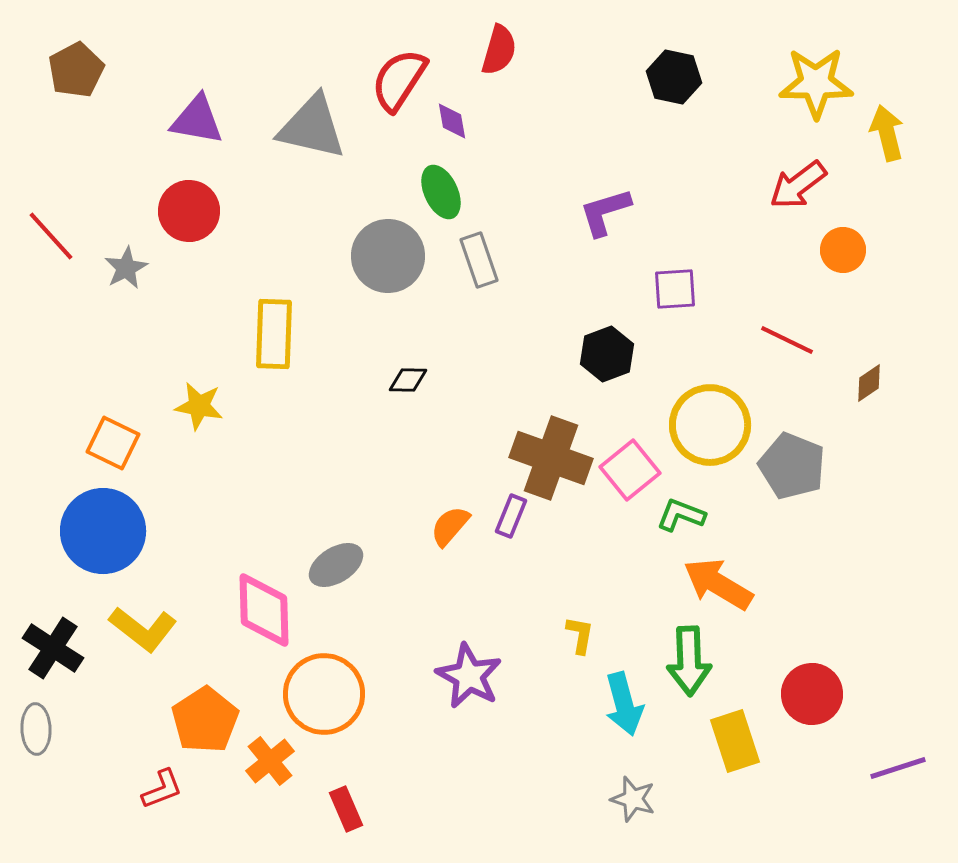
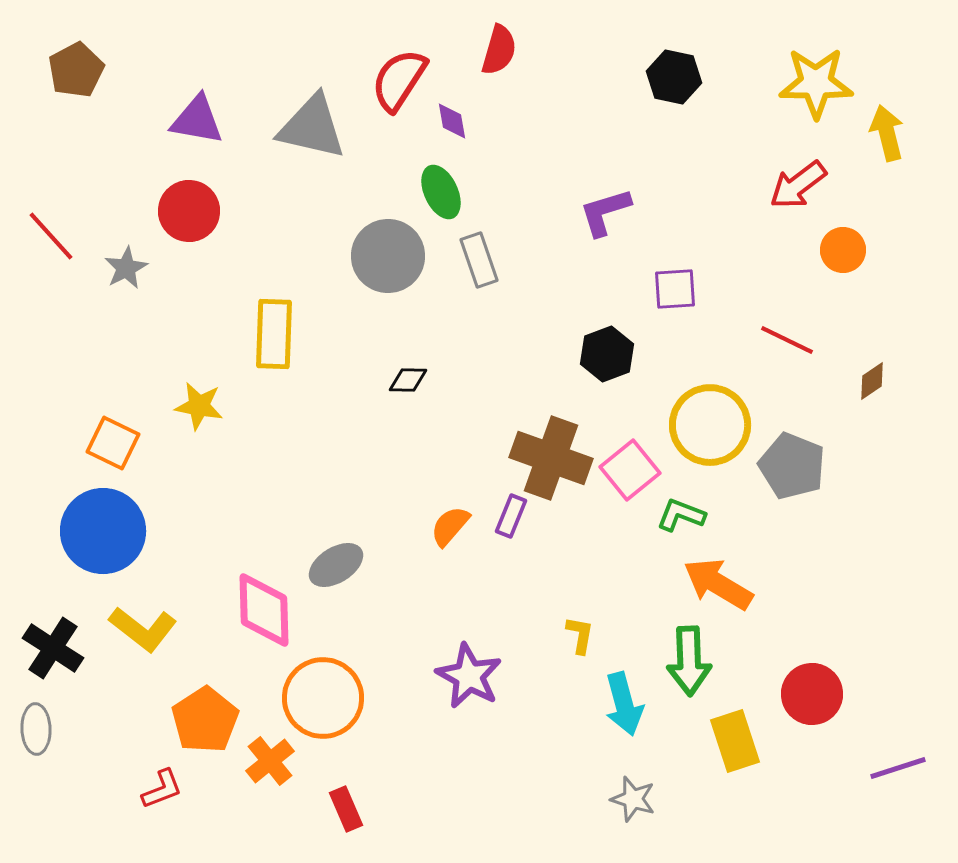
brown diamond at (869, 383): moved 3 px right, 2 px up
orange circle at (324, 694): moved 1 px left, 4 px down
